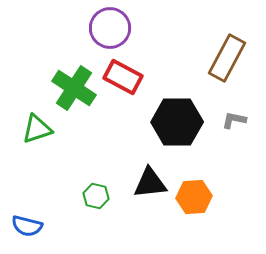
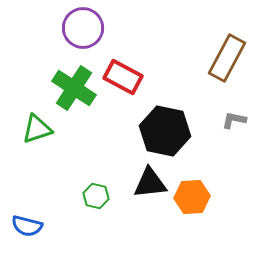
purple circle: moved 27 px left
black hexagon: moved 12 px left, 9 px down; rotated 12 degrees clockwise
orange hexagon: moved 2 px left
